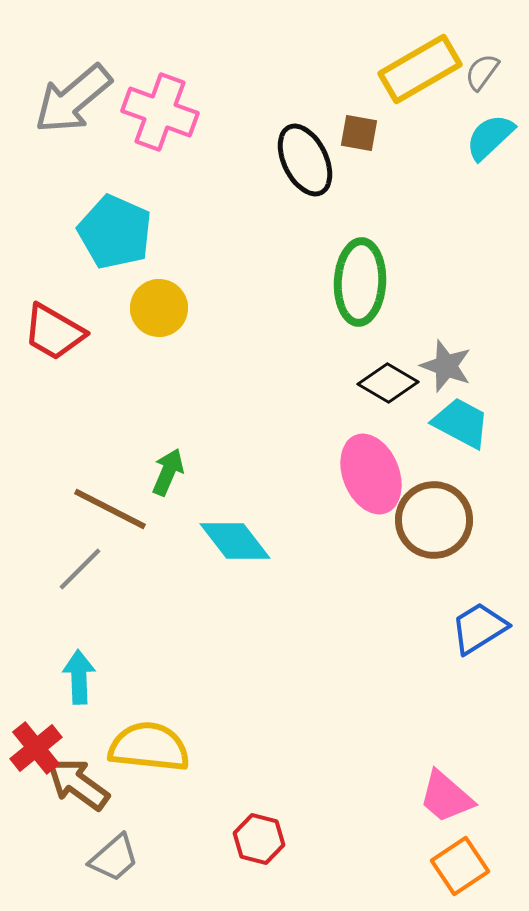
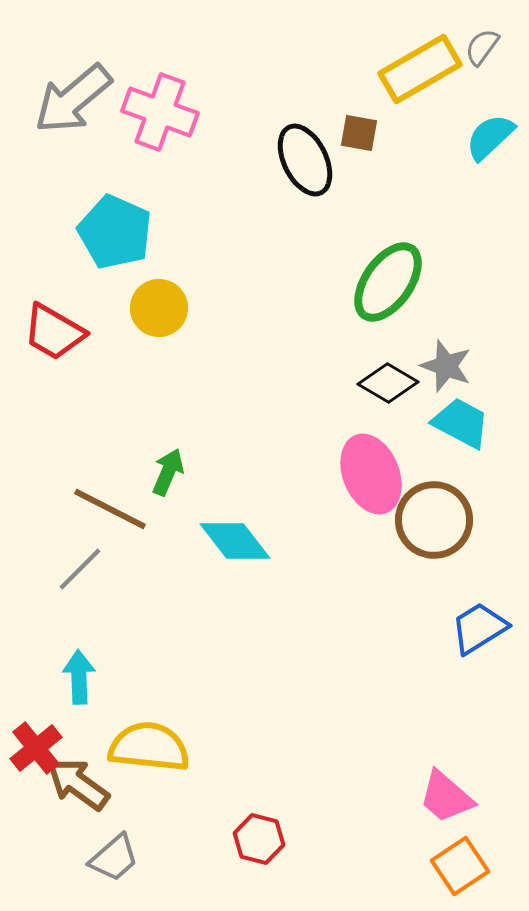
gray semicircle: moved 25 px up
green ellipse: moved 28 px right; rotated 32 degrees clockwise
